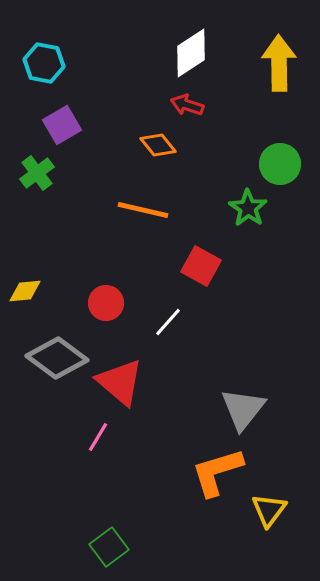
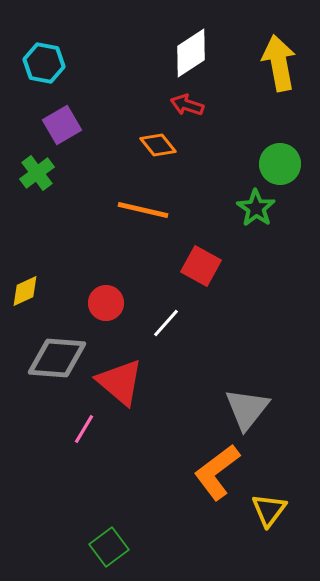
yellow arrow: rotated 10 degrees counterclockwise
green star: moved 8 px right
yellow diamond: rotated 20 degrees counterclockwise
white line: moved 2 px left, 1 px down
gray diamond: rotated 32 degrees counterclockwise
gray triangle: moved 4 px right
pink line: moved 14 px left, 8 px up
orange L-shape: rotated 20 degrees counterclockwise
